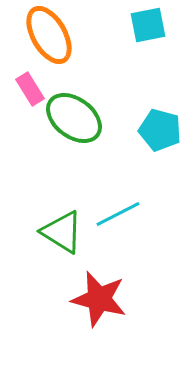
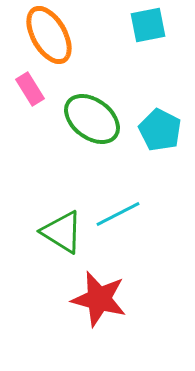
green ellipse: moved 18 px right, 1 px down
cyan pentagon: rotated 12 degrees clockwise
